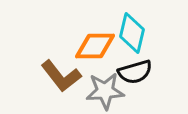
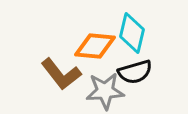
orange diamond: rotated 6 degrees clockwise
brown L-shape: moved 2 px up
